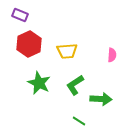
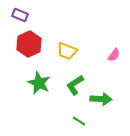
yellow trapezoid: rotated 25 degrees clockwise
pink semicircle: moved 2 px right; rotated 32 degrees clockwise
